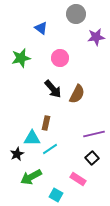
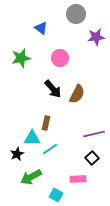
pink rectangle: rotated 35 degrees counterclockwise
